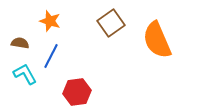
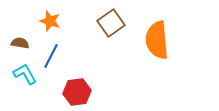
orange semicircle: rotated 18 degrees clockwise
